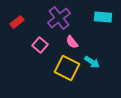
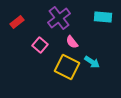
yellow square: moved 1 px up
